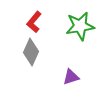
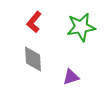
green star: moved 1 px right, 1 px down
gray diamond: moved 2 px right, 7 px down; rotated 28 degrees counterclockwise
